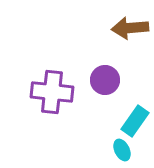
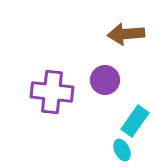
brown arrow: moved 4 px left, 6 px down
